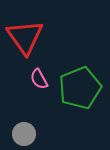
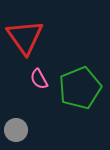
gray circle: moved 8 px left, 4 px up
